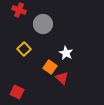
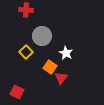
red cross: moved 7 px right; rotated 16 degrees counterclockwise
gray circle: moved 1 px left, 12 px down
yellow square: moved 2 px right, 3 px down
red triangle: moved 1 px left; rotated 24 degrees clockwise
